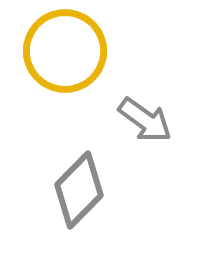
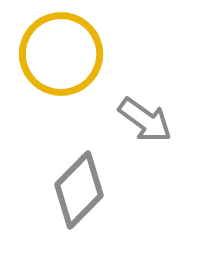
yellow circle: moved 4 px left, 3 px down
